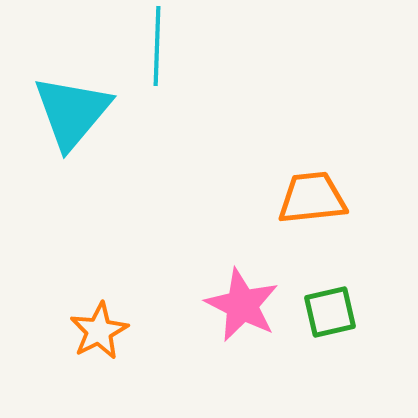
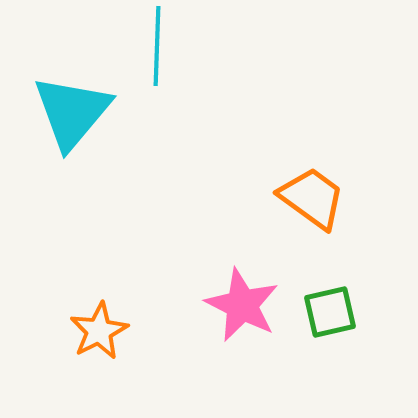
orange trapezoid: rotated 42 degrees clockwise
